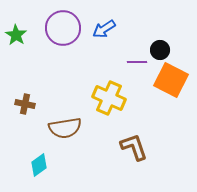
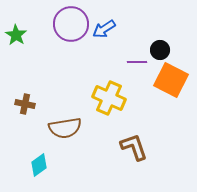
purple circle: moved 8 px right, 4 px up
